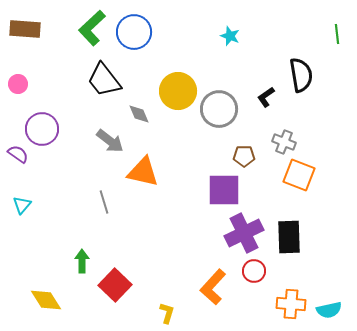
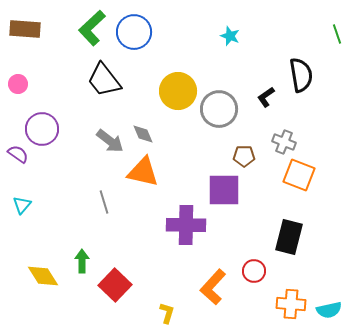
green line: rotated 12 degrees counterclockwise
gray diamond: moved 4 px right, 20 px down
purple cross: moved 58 px left, 8 px up; rotated 27 degrees clockwise
black rectangle: rotated 16 degrees clockwise
yellow diamond: moved 3 px left, 24 px up
